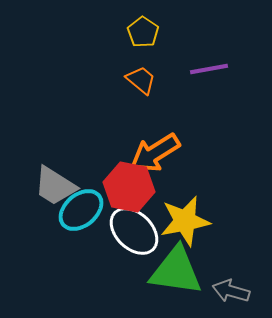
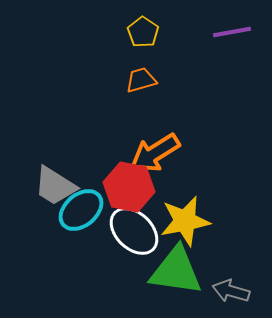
purple line: moved 23 px right, 37 px up
orange trapezoid: rotated 56 degrees counterclockwise
